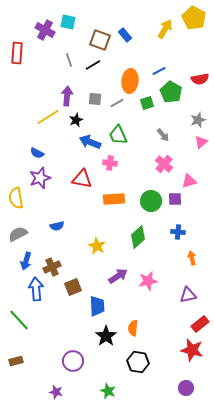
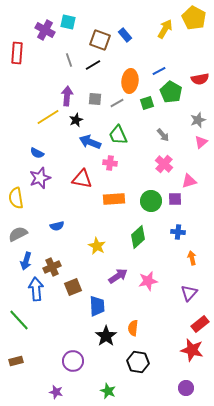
purple triangle at (188, 295): moved 1 px right, 2 px up; rotated 36 degrees counterclockwise
